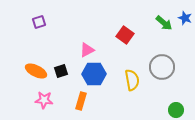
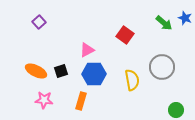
purple square: rotated 24 degrees counterclockwise
